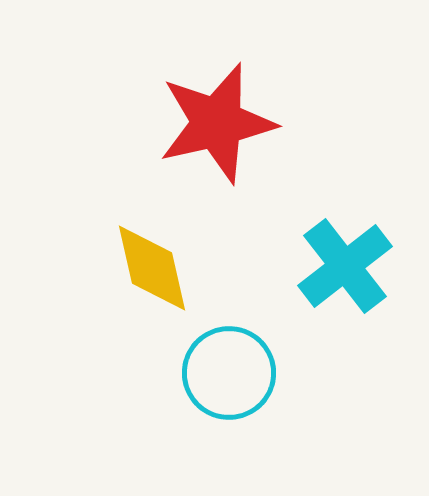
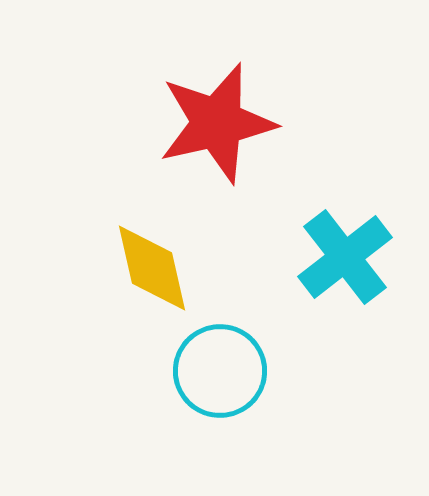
cyan cross: moved 9 px up
cyan circle: moved 9 px left, 2 px up
